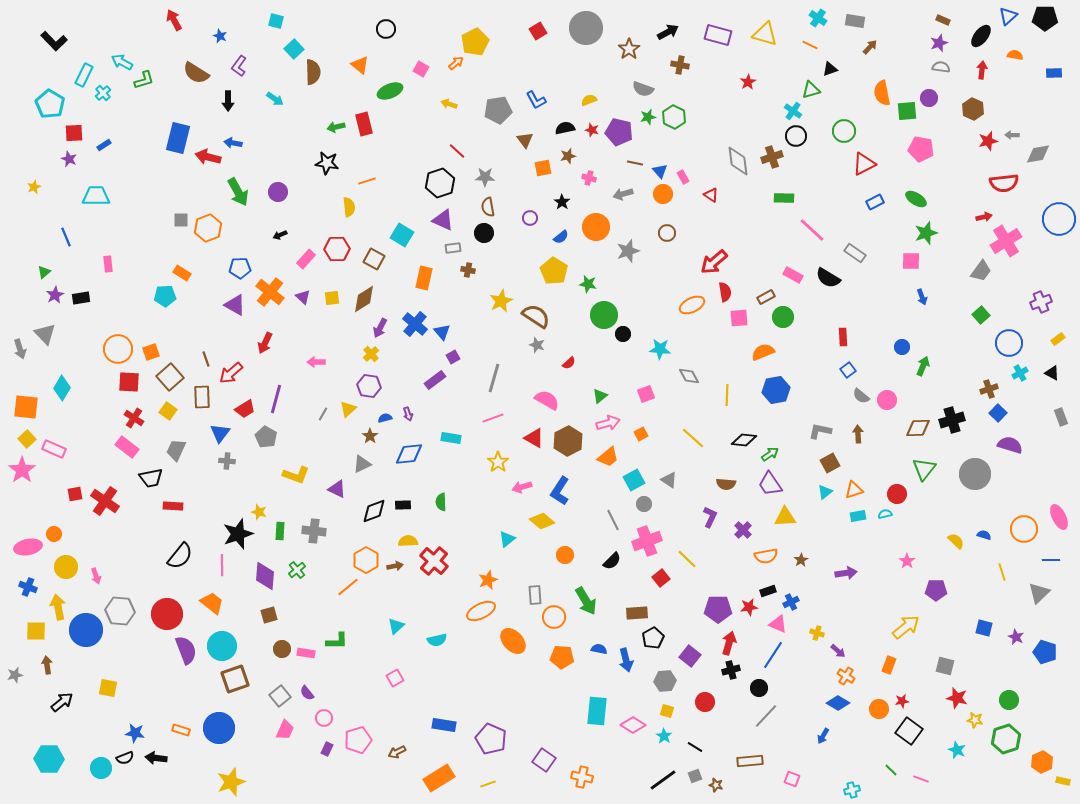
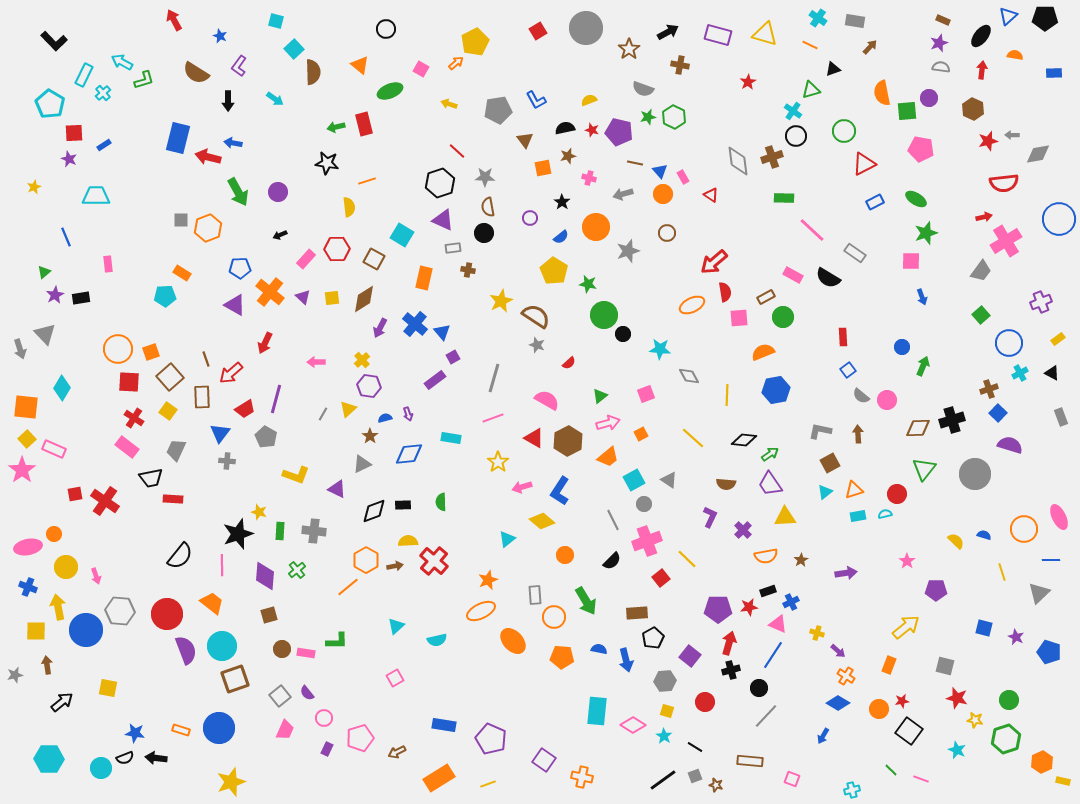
black triangle at (830, 69): moved 3 px right
yellow cross at (371, 354): moved 9 px left, 6 px down
red rectangle at (173, 506): moved 7 px up
blue pentagon at (1045, 652): moved 4 px right
pink pentagon at (358, 740): moved 2 px right, 2 px up
brown rectangle at (750, 761): rotated 10 degrees clockwise
